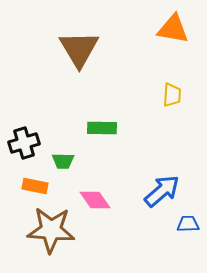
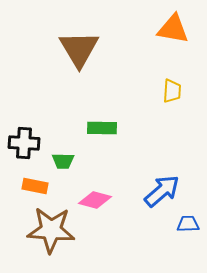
yellow trapezoid: moved 4 px up
black cross: rotated 20 degrees clockwise
pink diamond: rotated 40 degrees counterclockwise
